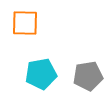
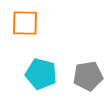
cyan pentagon: rotated 24 degrees clockwise
